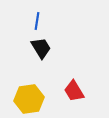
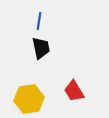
blue line: moved 2 px right
black trapezoid: rotated 20 degrees clockwise
